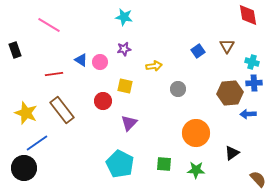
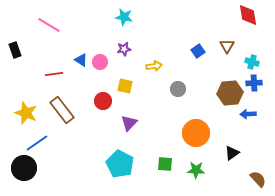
green square: moved 1 px right
